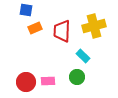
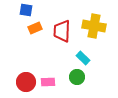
yellow cross: rotated 25 degrees clockwise
cyan rectangle: moved 2 px down
pink rectangle: moved 1 px down
